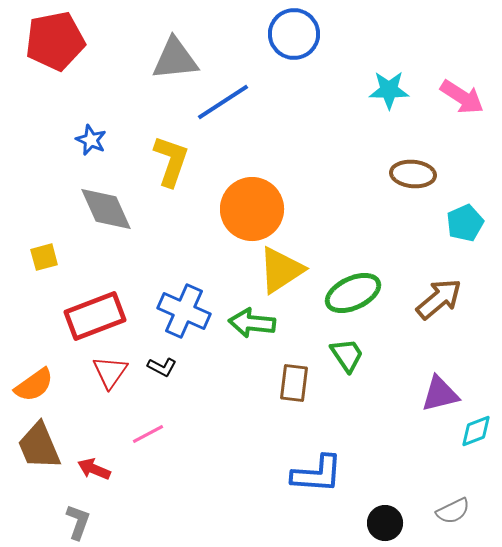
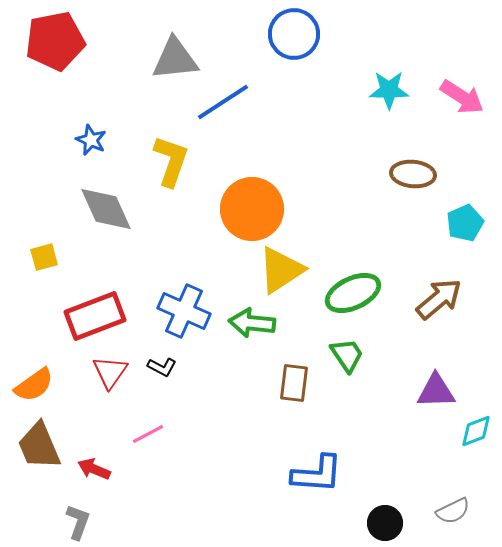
purple triangle: moved 4 px left, 3 px up; rotated 12 degrees clockwise
